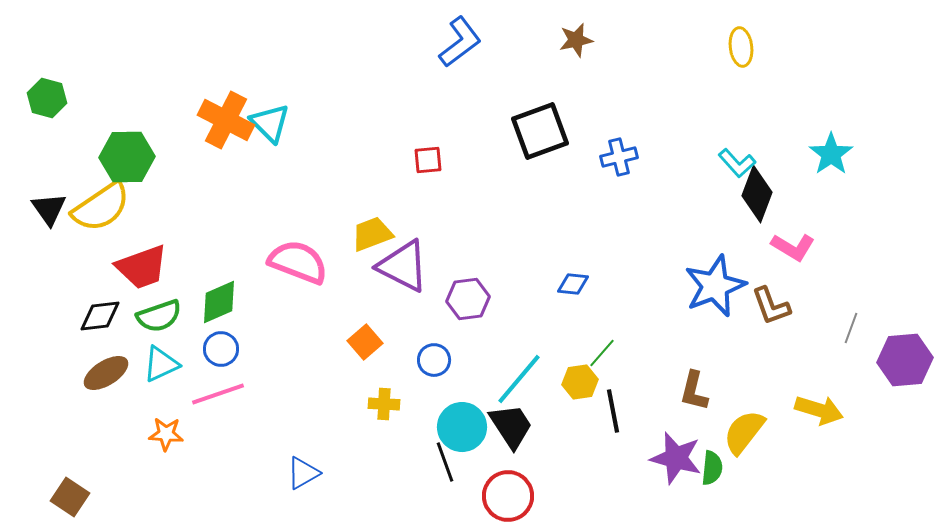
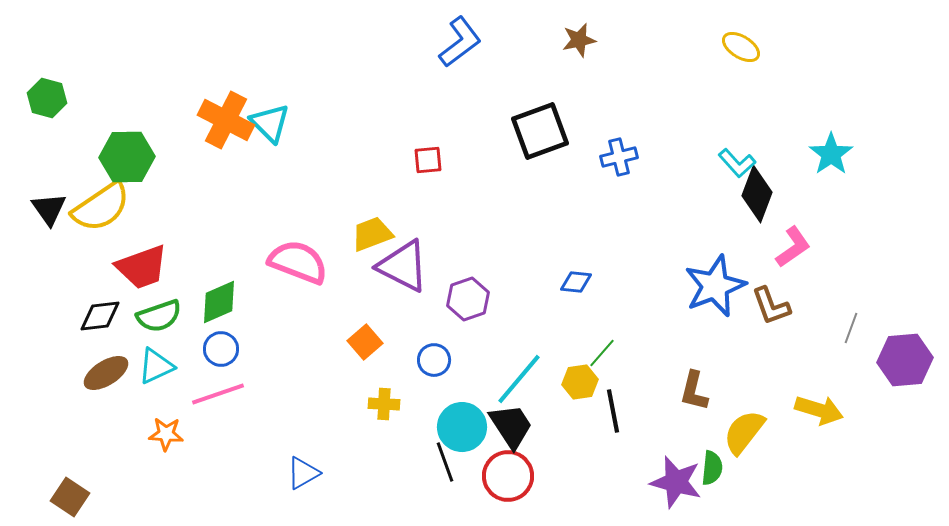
brown star at (576, 40): moved 3 px right
yellow ellipse at (741, 47): rotated 51 degrees counterclockwise
pink L-shape at (793, 247): rotated 66 degrees counterclockwise
blue diamond at (573, 284): moved 3 px right, 2 px up
purple hexagon at (468, 299): rotated 12 degrees counterclockwise
cyan triangle at (161, 364): moved 5 px left, 2 px down
purple star at (676, 458): moved 24 px down
red circle at (508, 496): moved 20 px up
